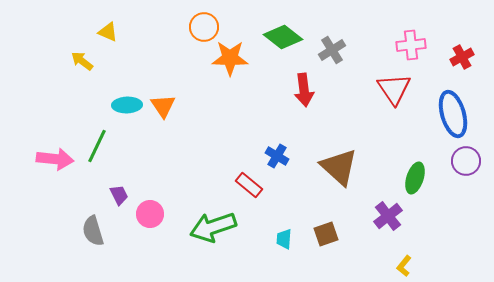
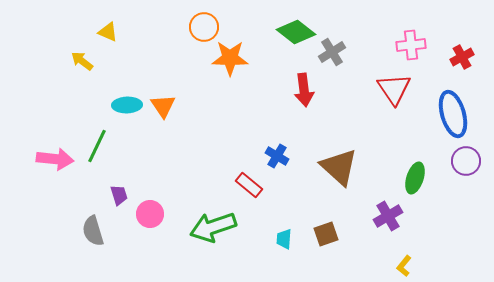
green diamond: moved 13 px right, 5 px up
gray cross: moved 2 px down
purple trapezoid: rotated 10 degrees clockwise
purple cross: rotated 8 degrees clockwise
